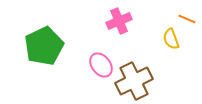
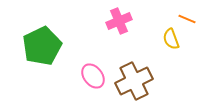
green pentagon: moved 2 px left
pink ellipse: moved 8 px left, 11 px down
